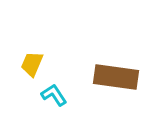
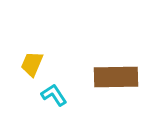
brown rectangle: rotated 9 degrees counterclockwise
